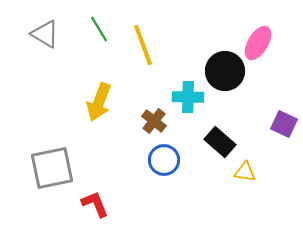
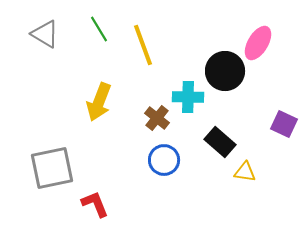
brown cross: moved 3 px right, 3 px up
